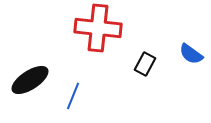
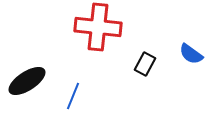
red cross: moved 1 px up
black ellipse: moved 3 px left, 1 px down
